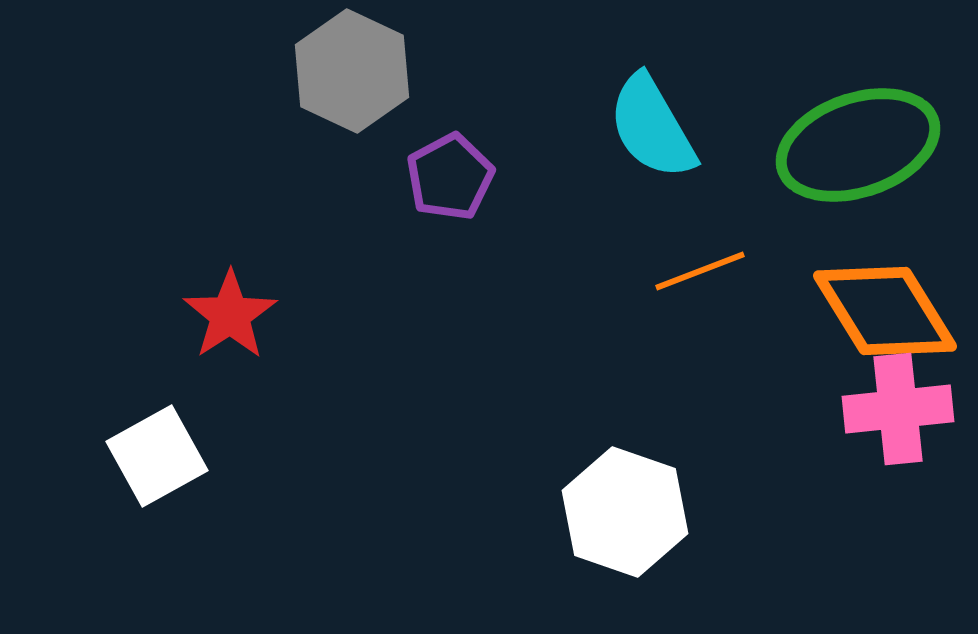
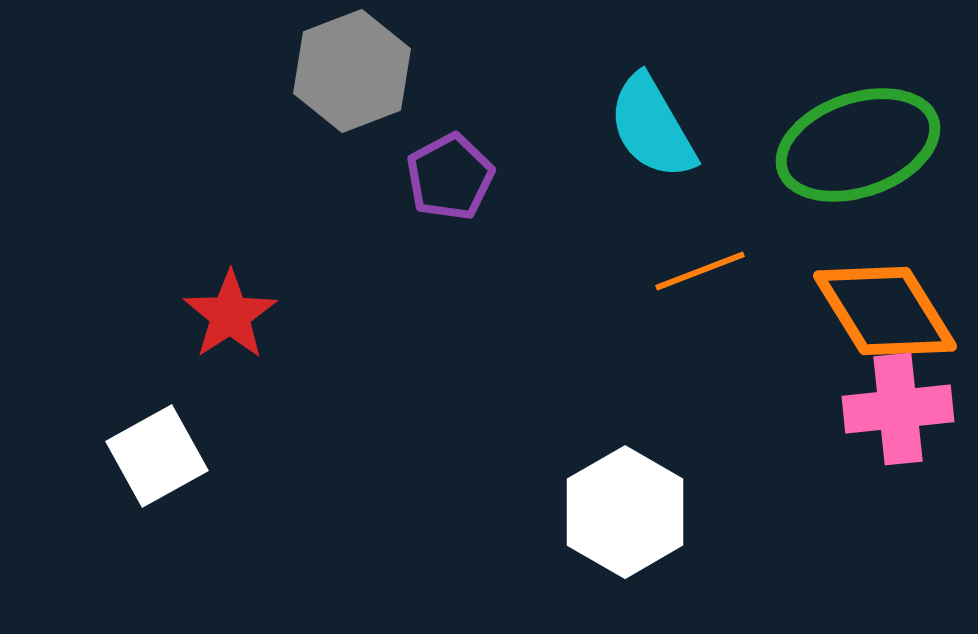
gray hexagon: rotated 14 degrees clockwise
white hexagon: rotated 11 degrees clockwise
